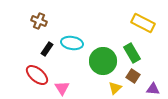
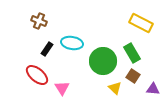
yellow rectangle: moved 2 px left
yellow triangle: rotated 32 degrees counterclockwise
